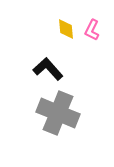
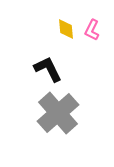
black L-shape: rotated 16 degrees clockwise
gray cross: rotated 27 degrees clockwise
